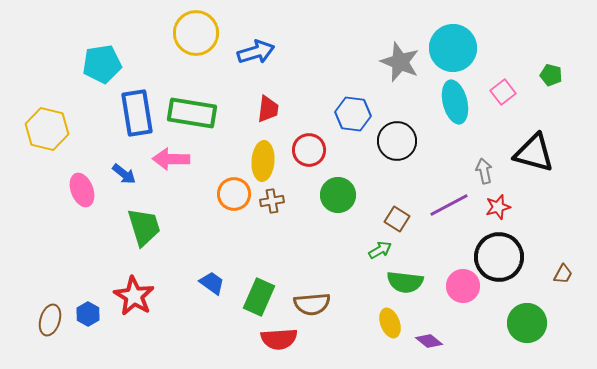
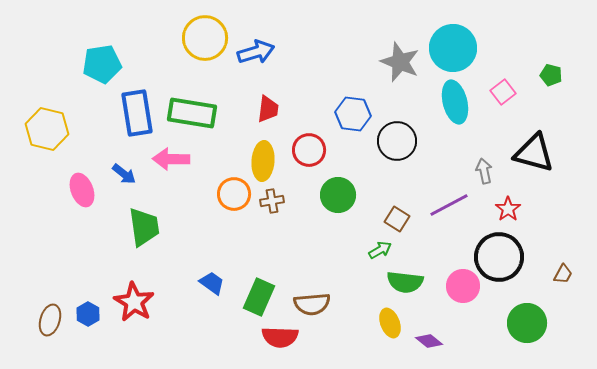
yellow circle at (196, 33): moved 9 px right, 5 px down
red star at (498, 207): moved 10 px right, 2 px down; rotated 20 degrees counterclockwise
green trapezoid at (144, 227): rotated 9 degrees clockwise
red star at (134, 296): moved 6 px down
red semicircle at (279, 339): moved 1 px right, 2 px up; rotated 6 degrees clockwise
